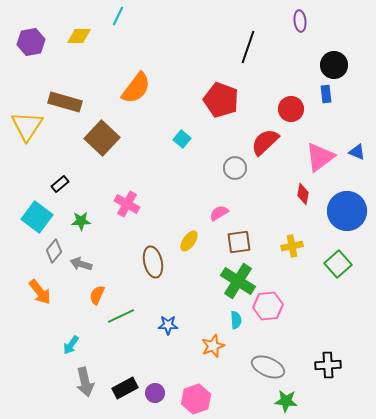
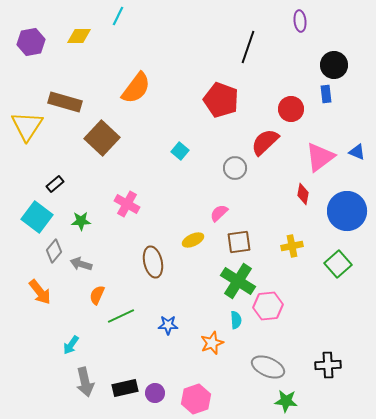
cyan square at (182, 139): moved 2 px left, 12 px down
black rectangle at (60, 184): moved 5 px left
pink semicircle at (219, 213): rotated 12 degrees counterclockwise
yellow ellipse at (189, 241): moved 4 px right, 1 px up; rotated 30 degrees clockwise
orange star at (213, 346): moved 1 px left, 3 px up
black rectangle at (125, 388): rotated 15 degrees clockwise
